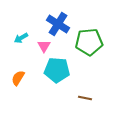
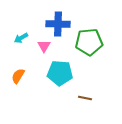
blue cross: rotated 30 degrees counterclockwise
cyan pentagon: moved 3 px right, 3 px down
orange semicircle: moved 2 px up
